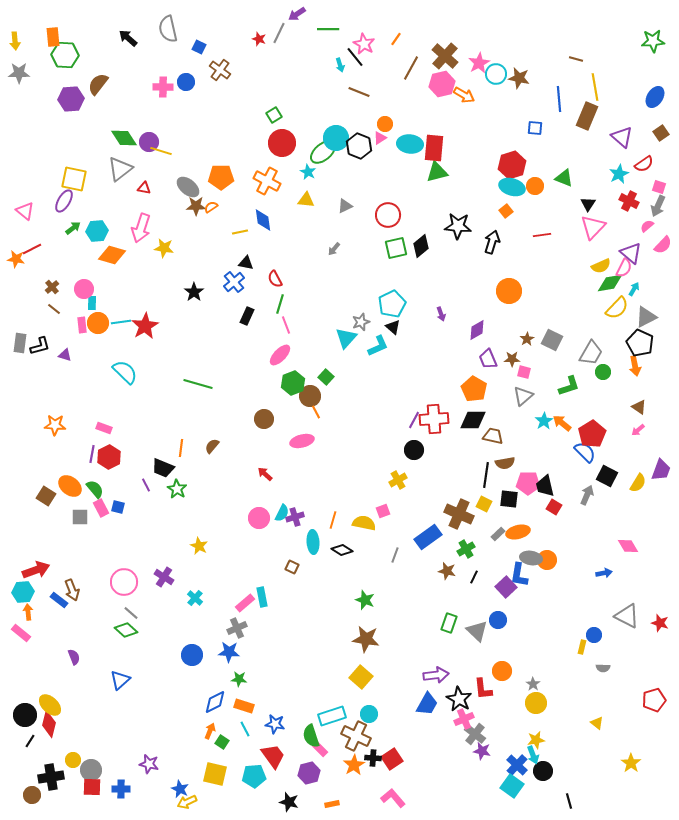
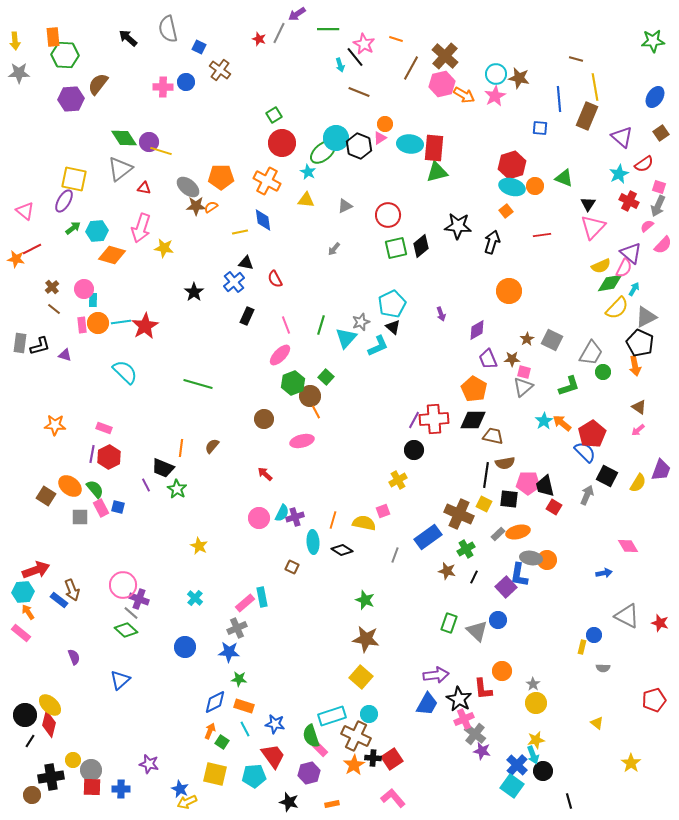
orange line at (396, 39): rotated 72 degrees clockwise
pink star at (479, 63): moved 16 px right, 33 px down
blue square at (535, 128): moved 5 px right
cyan rectangle at (92, 303): moved 1 px right, 3 px up
green line at (280, 304): moved 41 px right, 21 px down
gray triangle at (523, 396): moved 9 px up
purple cross at (164, 577): moved 25 px left, 22 px down; rotated 12 degrees counterclockwise
pink circle at (124, 582): moved 1 px left, 3 px down
orange arrow at (28, 612): rotated 28 degrees counterclockwise
blue circle at (192, 655): moved 7 px left, 8 px up
